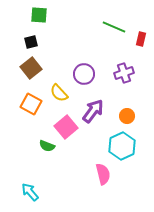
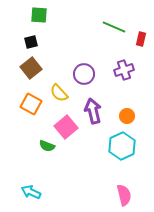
purple cross: moved 3 px up
purple arrow: rotated 50 degrees counterclockwise
pink semicircle: moved 21 px right, 21 px down
cyan arrow: moved 1 px right; rotated 24 degrees counterclockwise
